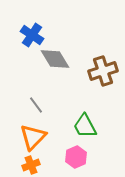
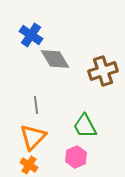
blue cross: moved 1 px left
gray line: rotated 30 degrees clockwise
orange cross: moved 2 px left; rotated 36 degrees counterclockwise
